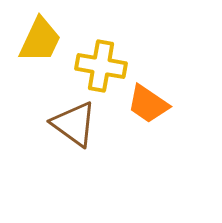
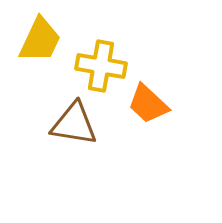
orange trapezoid: rotated 9 degrees clockwise
brown triangle: rotated 27 degrees counterclockwise
